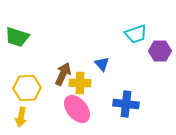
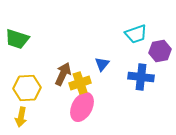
green trapezoid: moved 2 px down
purple hexagon: rotated 10 degrees counterclockwise
blue triangle: rotated 21 degrees clockwise
yellow cross: rotated 20 degrees counterclockwise
blue cross: moved 15 px right, 27 px up
pink ellipse: moved 5 px right, 2 px up; rotated 68 degrees clockwise
